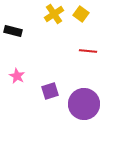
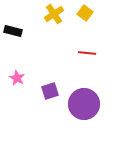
yellow square: moved 4 px right, 1 px up
red line: moved 1 px left, 2 px down
pink star: moved 2 px down
